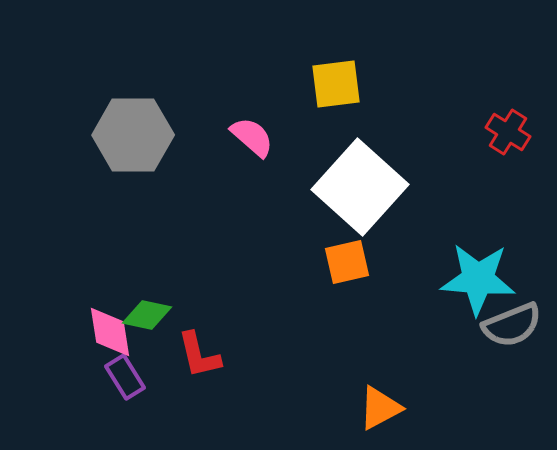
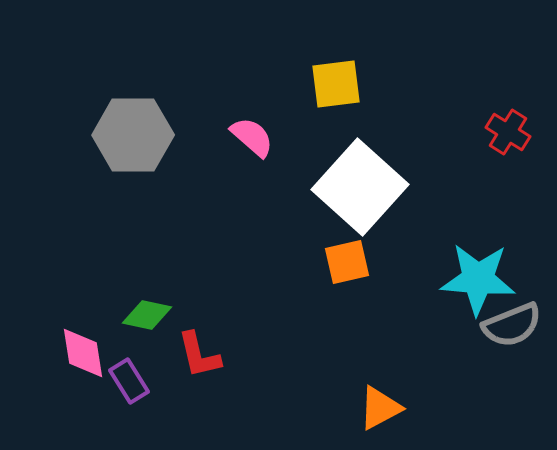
pink diamond: moved 27 px left, 21 px down
purple rectangle: moved 4 px right, 4 px down
